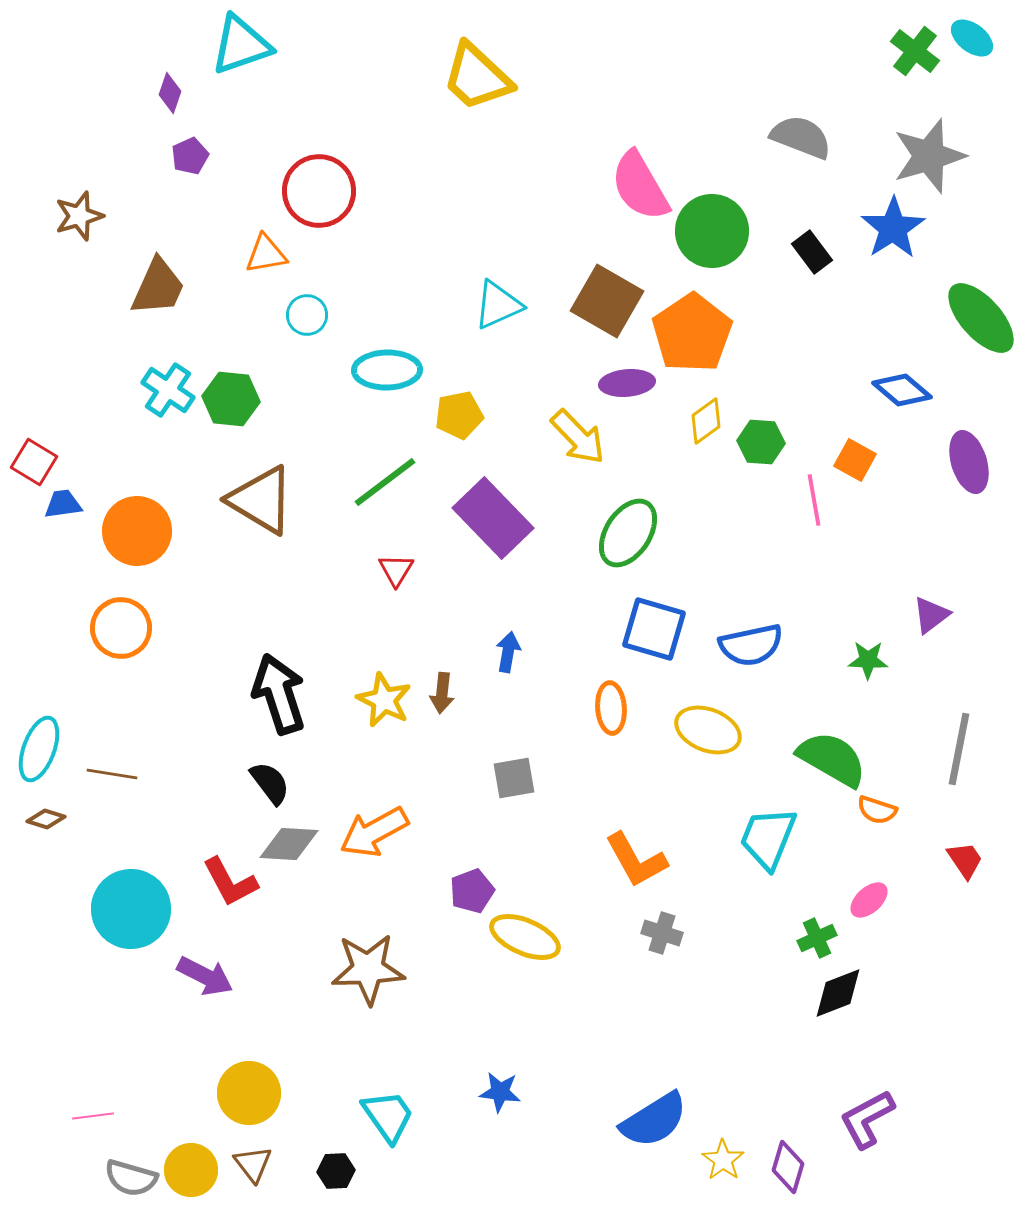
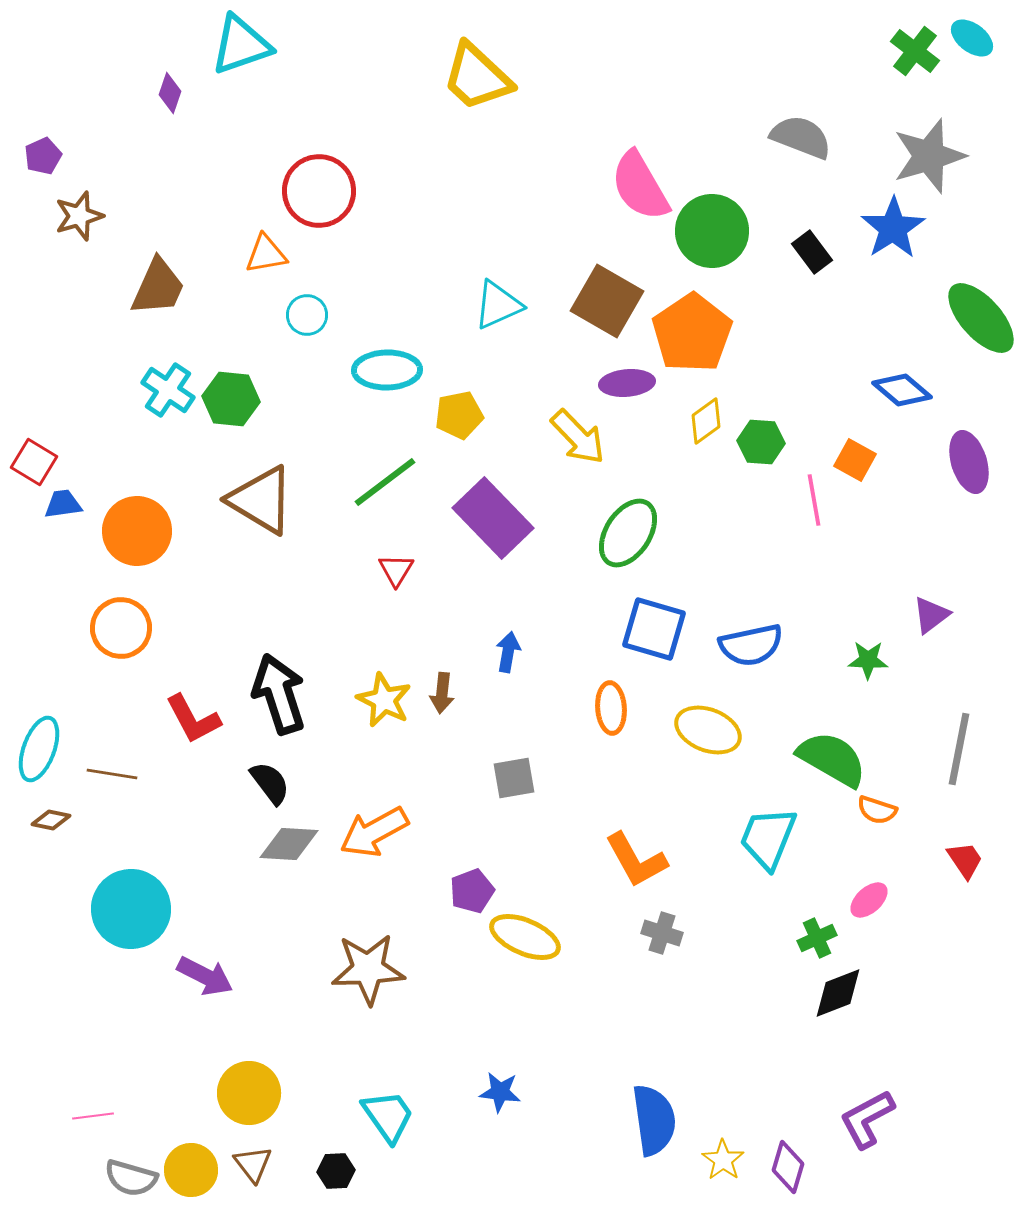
purple pentagon at (190, 156): moved 147 px left
brown diamond at (46, 819): moved 5 px right, 1 px down; rotated 6 degrees counterclockwise
red L-shape at (230, 882): moved 37 px left, 163 px up
blue semicircle at (654, 1120): rotated 66 degrees counterclockwise
